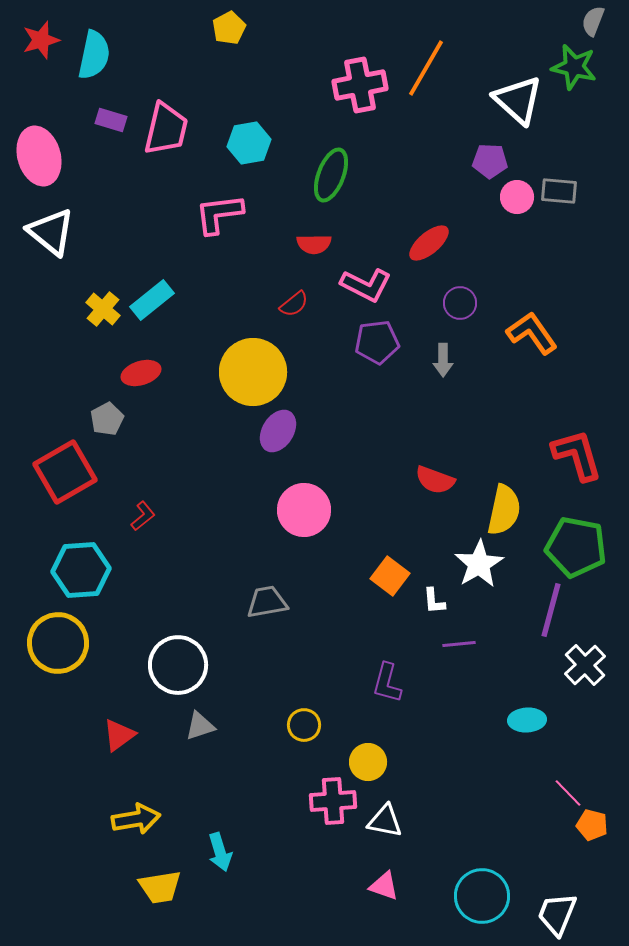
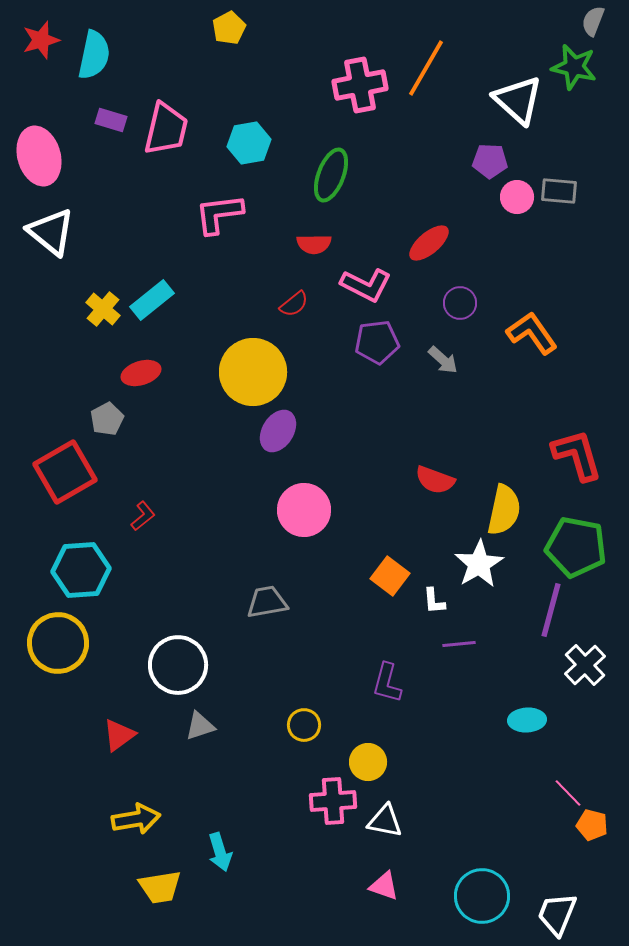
gray arrow at (443, 360): rotated 48 degrees counterclockwise
